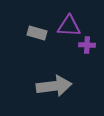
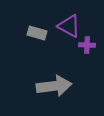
purple triangle: rotated 25 degrees clockwise
